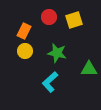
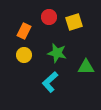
yellow square: moved 2 px down
yellow circle: moved 1 px left, 4 px down
green triangle: moved 3 px left, 2 px up
